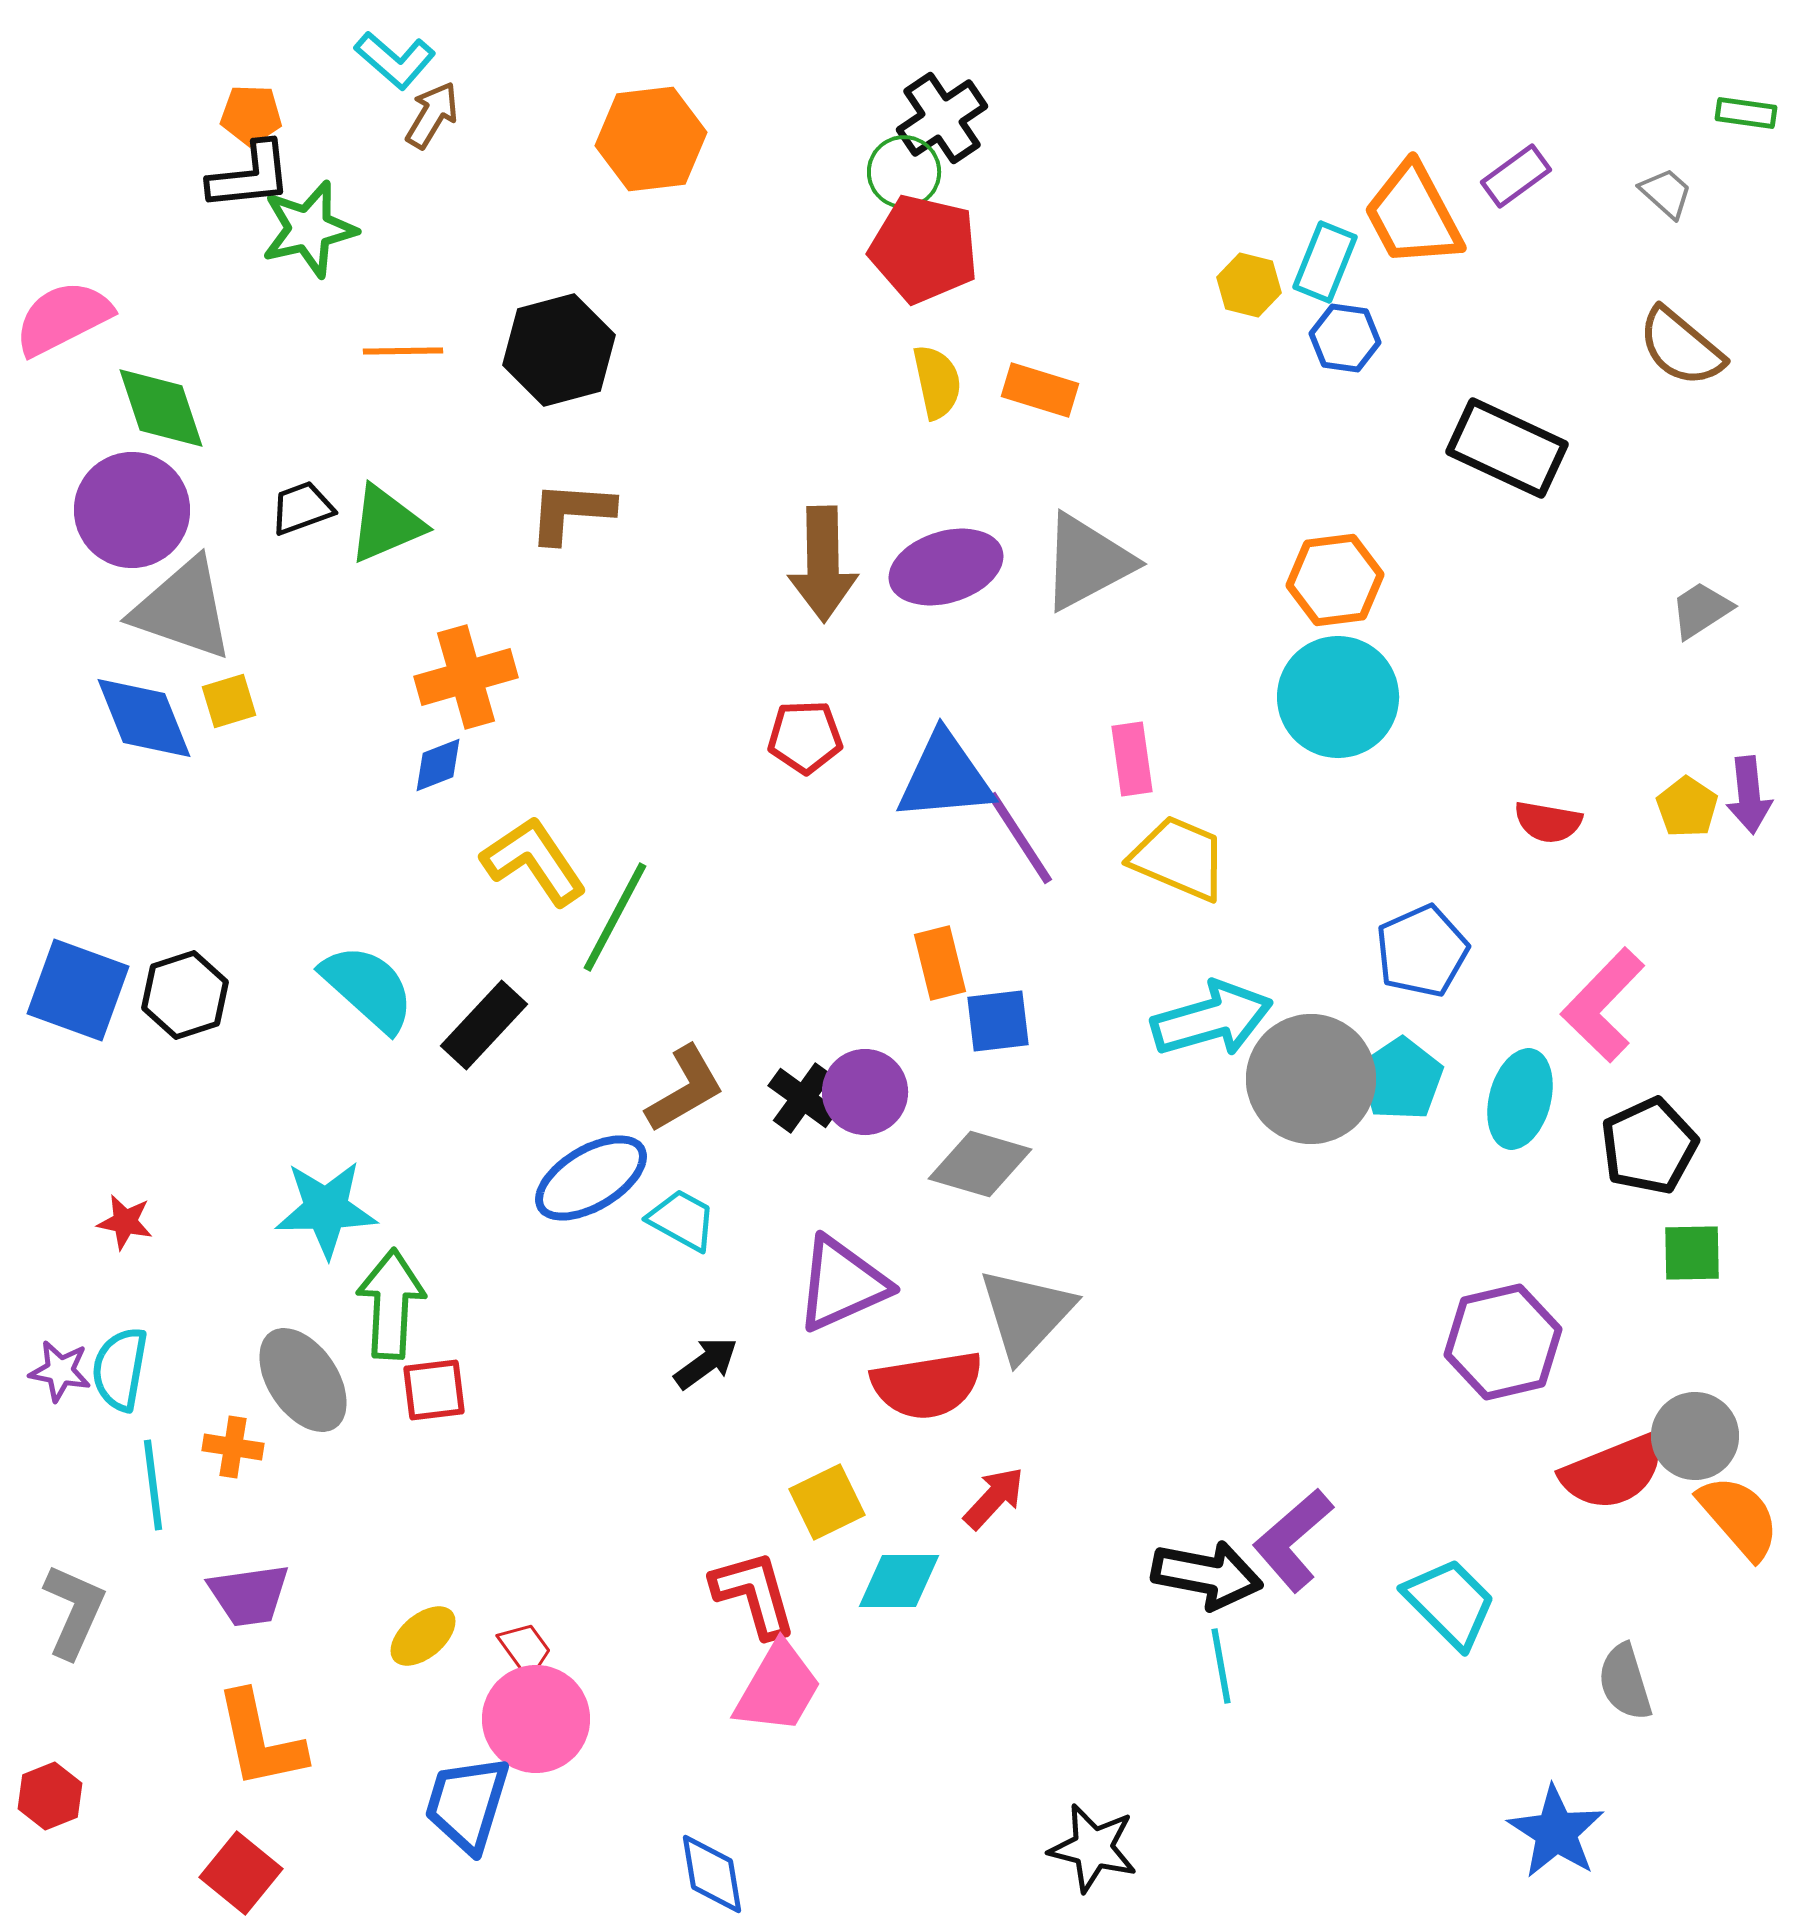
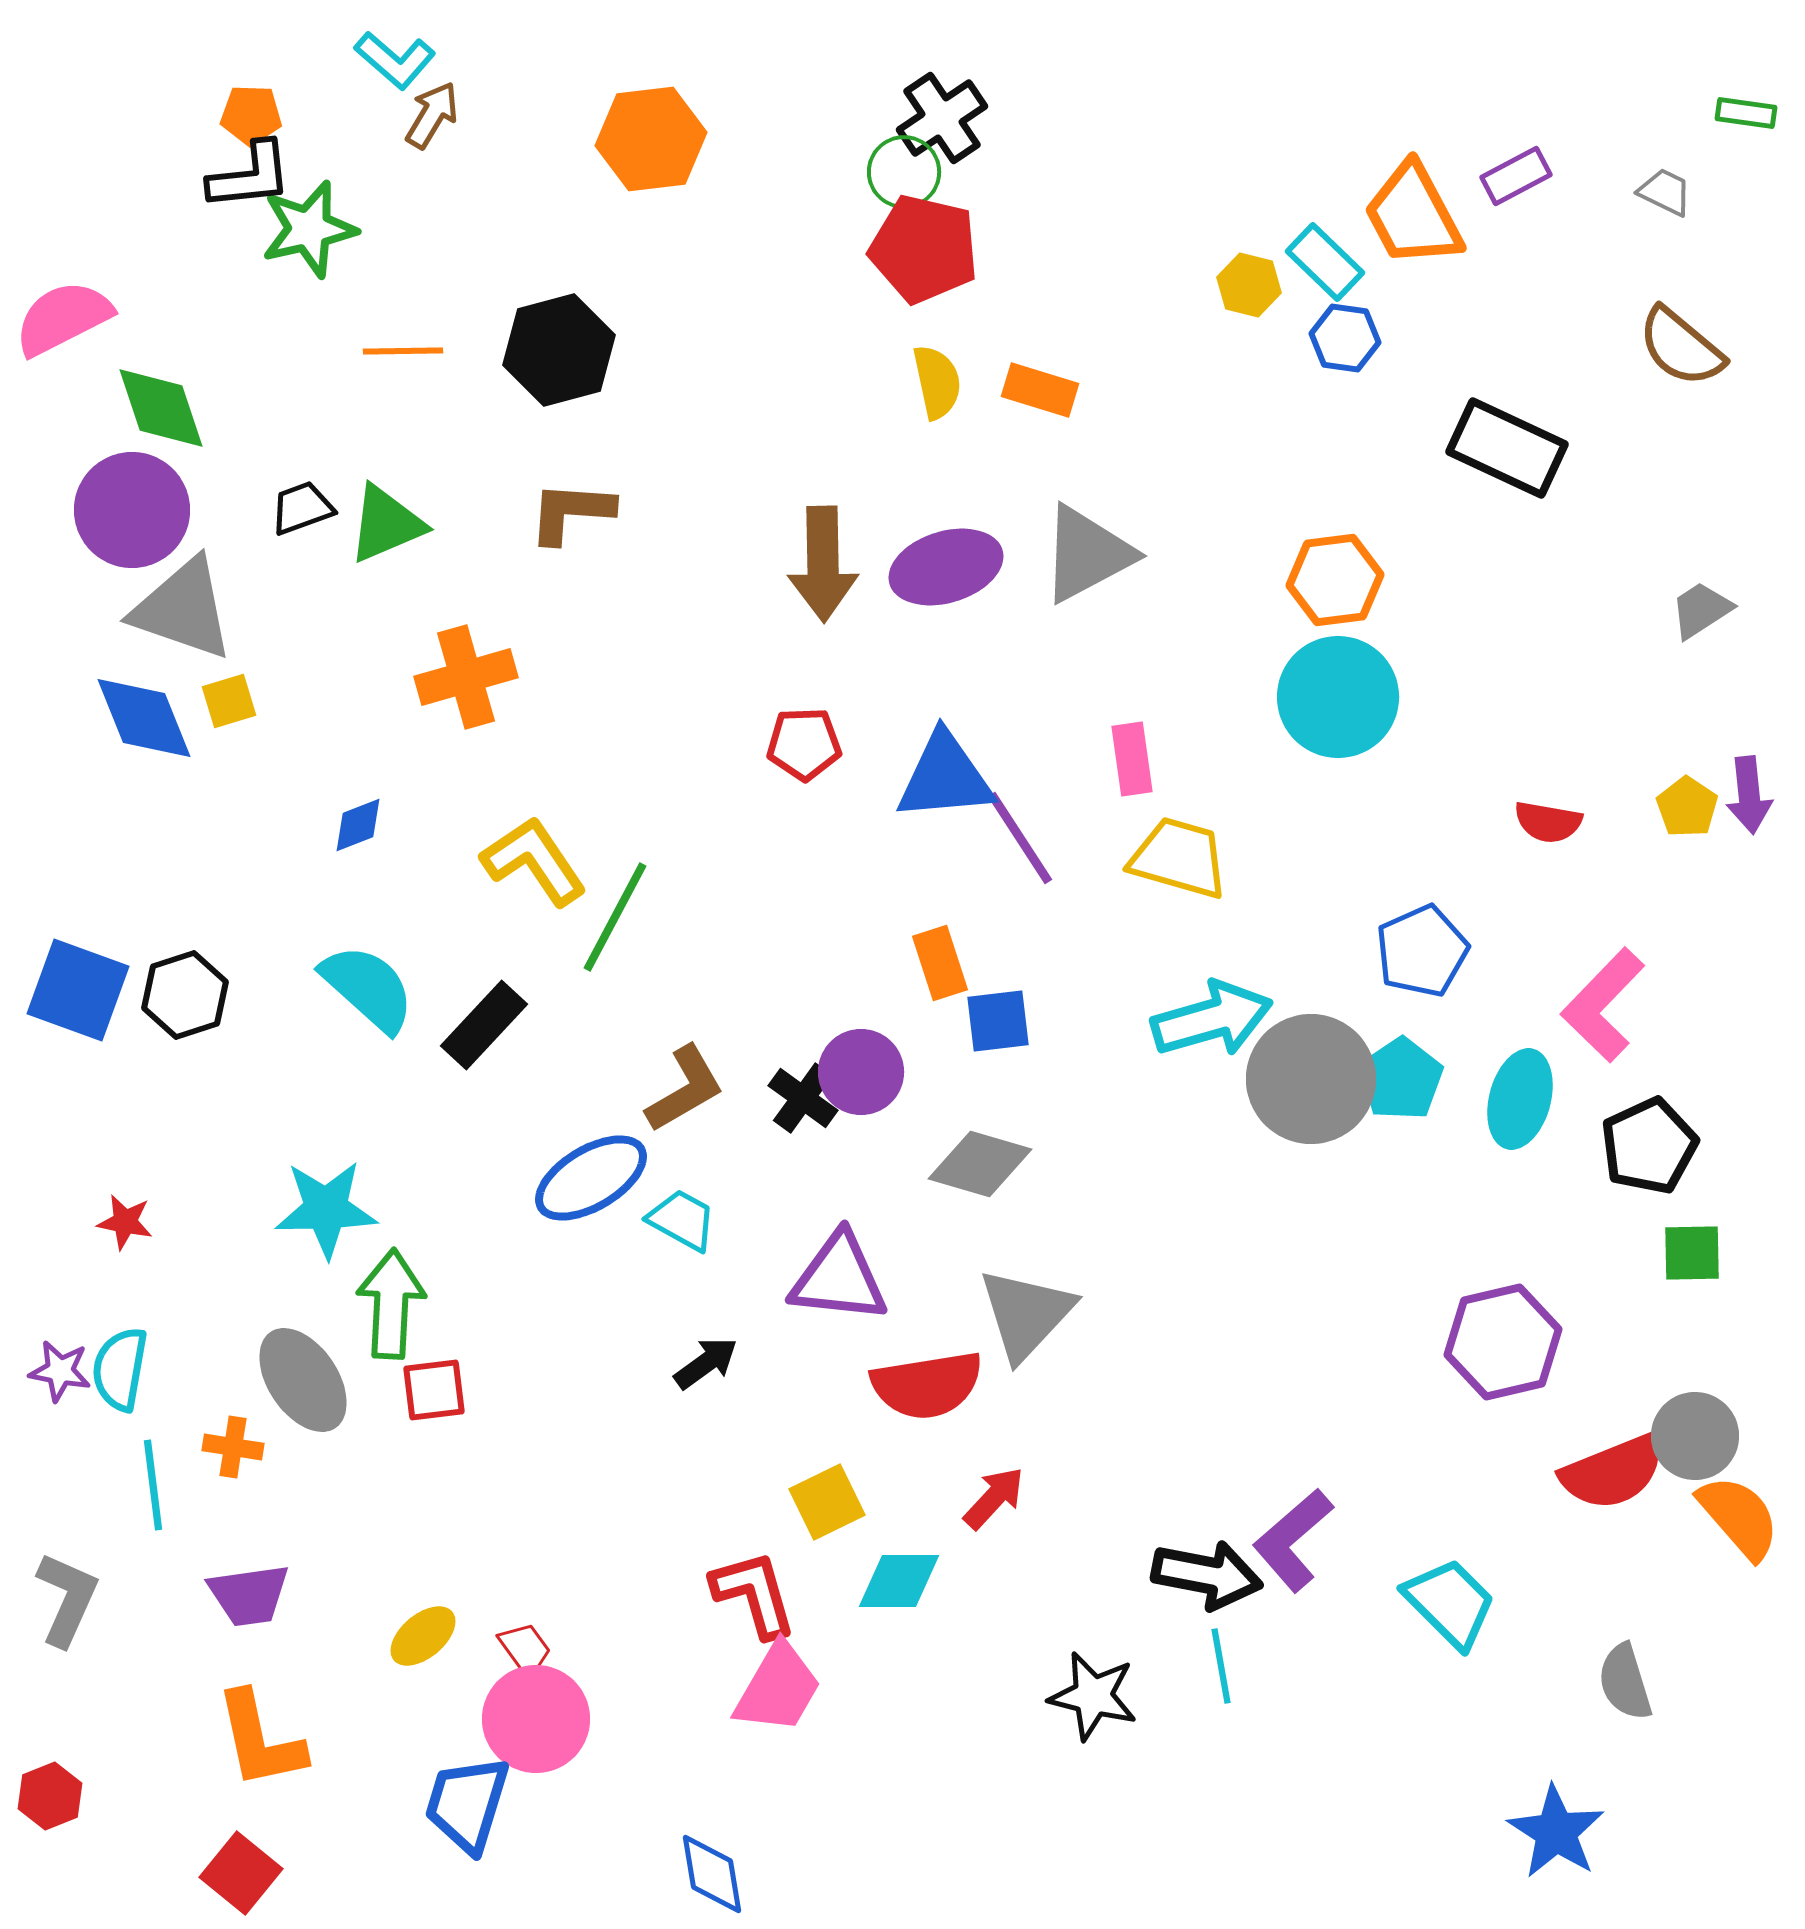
purple rectangle at (1516, 176): rotated 8 degrees clockwise
gray trapezoid at (1666, 193): moved 1 px left, 1 px up; rotated 16 degrees counterclockwise
cyan rectangle at (1325, 262): rotated 68 degrees counterclockwise
gray triangle at (1087, 562): moved 8 px up
red pentagon at (805, 737): moved 1 px left, 7 px down
blue diamond at (438, 765): moved 80 px left, 60 px down
yellow trapezoid at (1179, 858): rotated 7 degrees counterclockwise
orange rectangle at (940, 963): rotated 4 degrees counterclockwise
purple circle at (865, 1092): moved 4 px left, 20 px up
purple triangle at (842, 1284): moved 3 px left, 6 px up; rotated 30 degrees clockwise
gray L-shape at (74, 1611): moved 7 px left, 12 px up
black star at (1093, 1848): moved 152 px up
